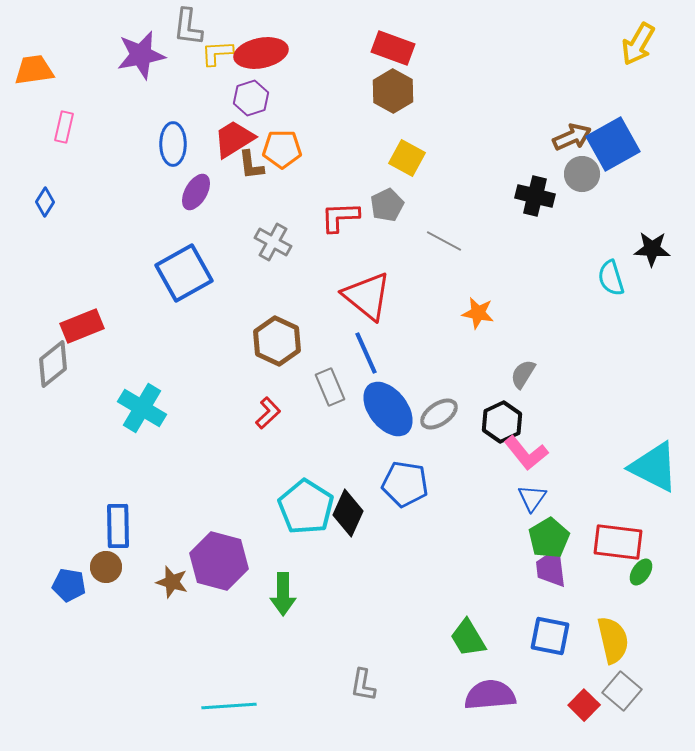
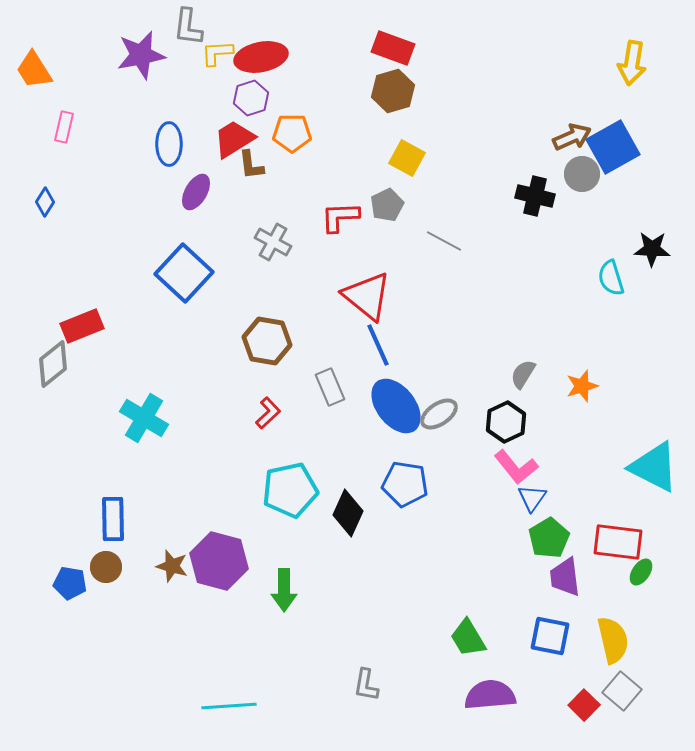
yellow arrow at (638, 44): moved 6 px left, 19 px down; rotated 21 degrees counterclockwise
red ellipse at (261, 53): moved 4 px down
orange trapezoid at (34, 70): rotated 114 degrees counterclockwise
brown hexagon at (393, 91): rotated 15 degrees clockwise
blue ellipse at (173, 144): moved 4 px left
blue square at (613, 144): moved 3 px down
orange pentagon at (282, 149): moved 10 px right, 16 px up
blue square at (184, 273): rotated 18 degrees counterclockwise
orange star at (478, 313): moved 104 px right, 73 px down; rotated 28 degrees counterclockwise
brown hexagon at (277, 341): moved 10 px left; rotated 15 degrees counterclockwise
blue line at (366, 353): moved 12 px right, 8 px up
cyan cross at (142, 408): moved 2 px right, 10 px down
blue ellipse at (388, 409): moved 8 px right, 3 px up
black hexagon at (502, 422): moved 4 px right
pink L-shape at (526, 453): moved 10 px left, 14 px down
cyan pentagon at (306, 507): moved 16 px left, 17 px up; rotated 28 degrees clockwise
blue rectangle at (118, 526): moved 5 px left, 7 px up
purple trapezoid at (551, 568): moved 14 px right, 9 px down
brown star at (172, 582): moved 16 px up
blue pentagon at (69, 585): moved 1 px right, 2 px up
green arrow at (283, 594): moved 1 px right, 4 px up
gray L-shape at (363, 685): moved 3 px right
